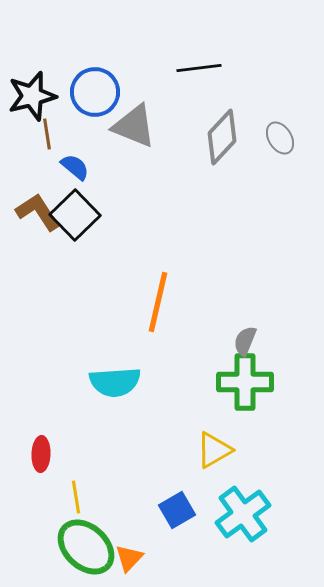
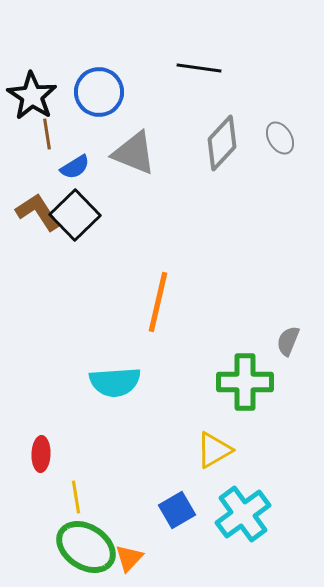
black line: rotated 15 degrees clockwise
blue circle: moved 4 px right
black star: rotated 24 degrees counterclockwise
gray triangle: moved 27 px down
gray diamond: moved 6 px down
blue semicircle: rotated 108 degrees clockwise
gray semicircle: moved 43 px right
green ellipse: rotated 10 degrees counterclockwise
